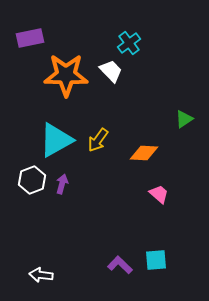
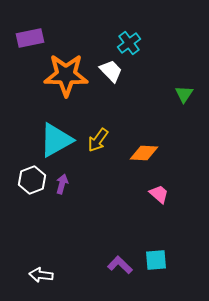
green triangle: moved 25 px up; rotated 24 degrees counterclockwise
